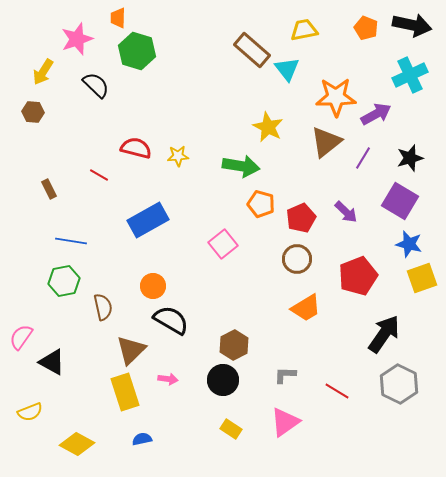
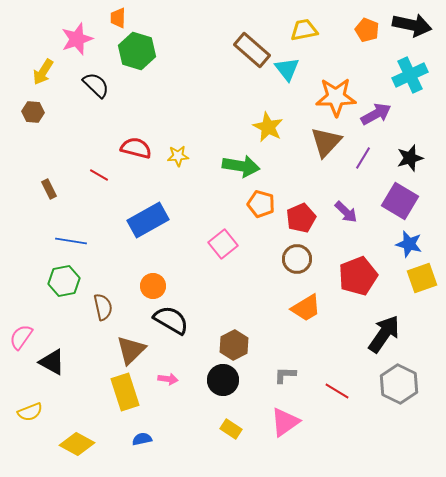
orange pentagon at (366, 28): moved 1 px right, 2 px down
brown triangle at (326, 142): rotated 8 degrees counterclockwise
